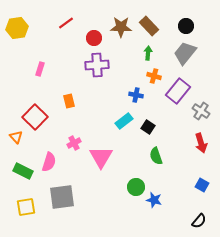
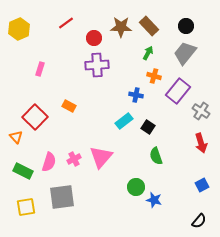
yellow hexagon: moved 2 px right, 1 px down; rotated 15 degrees counterclockwise
green arrow: rotated 24 degrees clockwise
orange rectangle: moved 5 px down; rotated 48 degrees counterclockwise
pink cross: moved 16 px down
pink triangle: rotated 10 degrees clockwise
blue square: rotated 32 degrees clockwise
